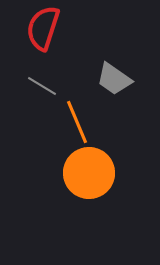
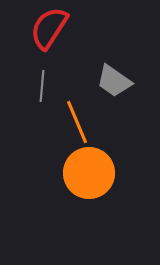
red semicircle: moved 6 px right; rotated 15 degrees clockwise
gray trapezoid: moved 2 px down
gray line: rotated 64 degrees clockwise
